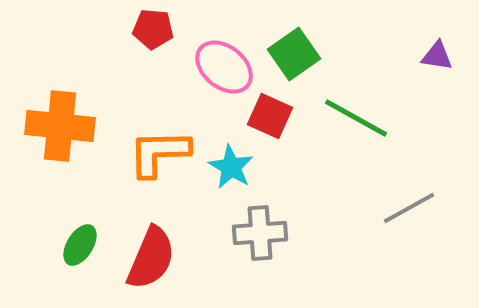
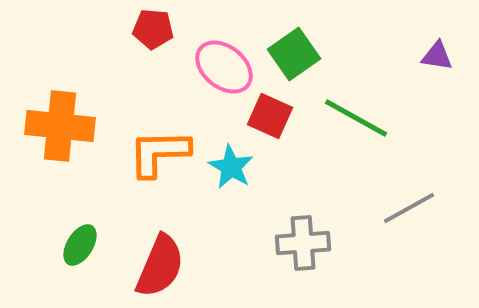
gray cross: moved 43 px right, 10 px down
red semicircle: moved 9 px right, 8 px down
